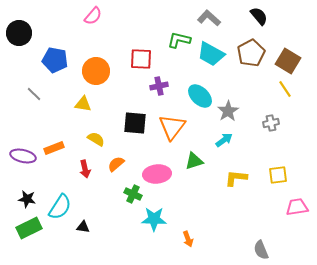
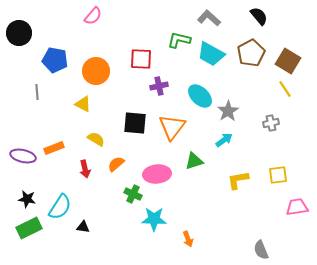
gray line: moved 3 px right, 2 px up; rotated 42 degrees clockwise
yellow triangle: rotated 18 degrees clockwise
yellow L-shape: moved 2 px right, 2 px down; rotated 15 degrees counterclockwise
